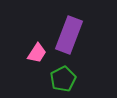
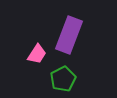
pink trapezoid: moved 1 px down
